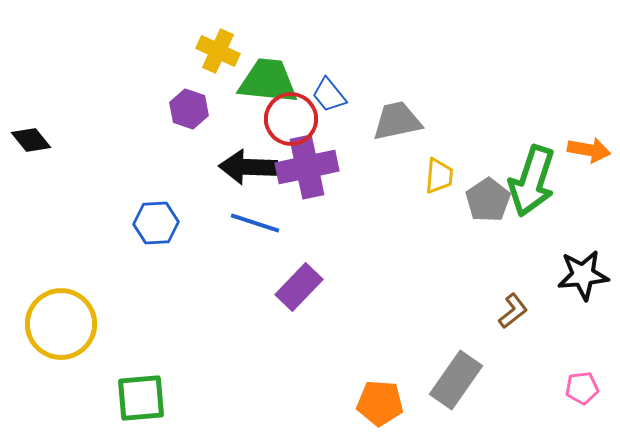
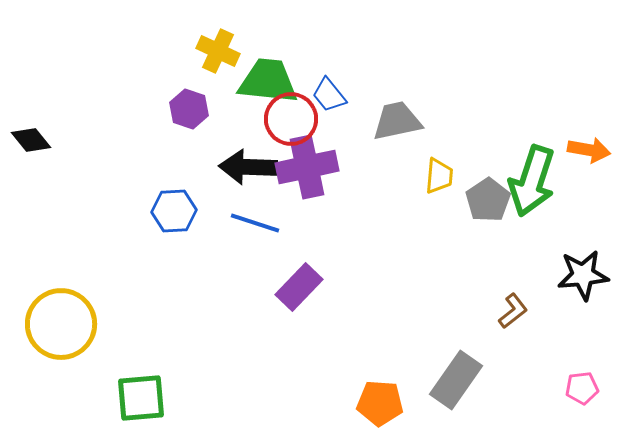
blue hexagon: moved 18 px right, 12 px up
